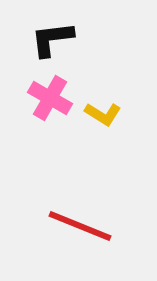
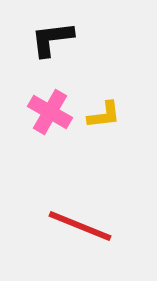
pink cross: moved 14 px down
yellow L-shape: moved 1 px right, 1 px down; rotated 39 degrees counterclockwise
